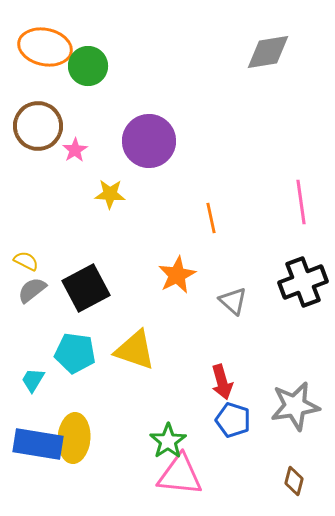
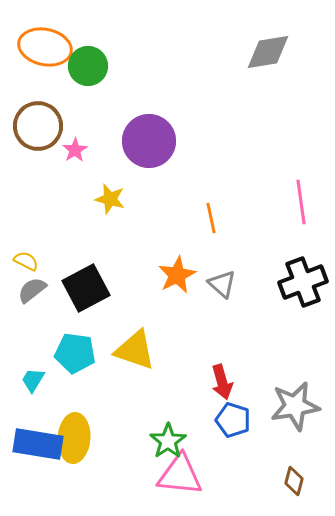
yellow star: moved 5 px down; rotated 12 degrees clockwise
gray triangle: moved 11 px left, 17 px up
